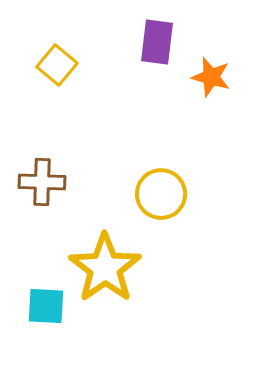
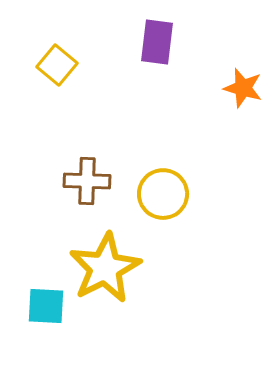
orange star: moved 32 px right, 11 px down
brown cross: moved 45 px right, 1 px up
yellow circle: moved 2 px right
yellow star: rotated 8 degrees clockwise
